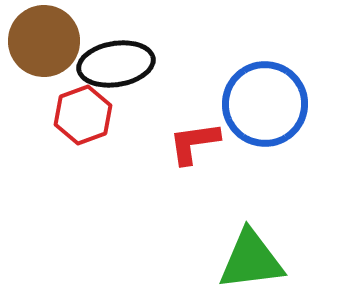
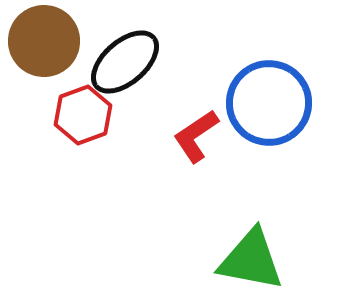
black ellipse: moved 9 px right, 2 px up; rotated 32 degrees counterclockwise
blue circle: moved 4 px right, 1 px up
red L-shape: moved 2 px right, 7 px up; rotated 26 degrees counterclockwise
green triangle: rotated 18 degrees clockwise
